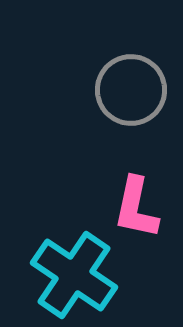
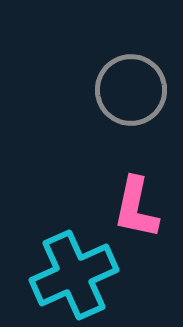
cyan cross: rotated 32 degrees clockwise
